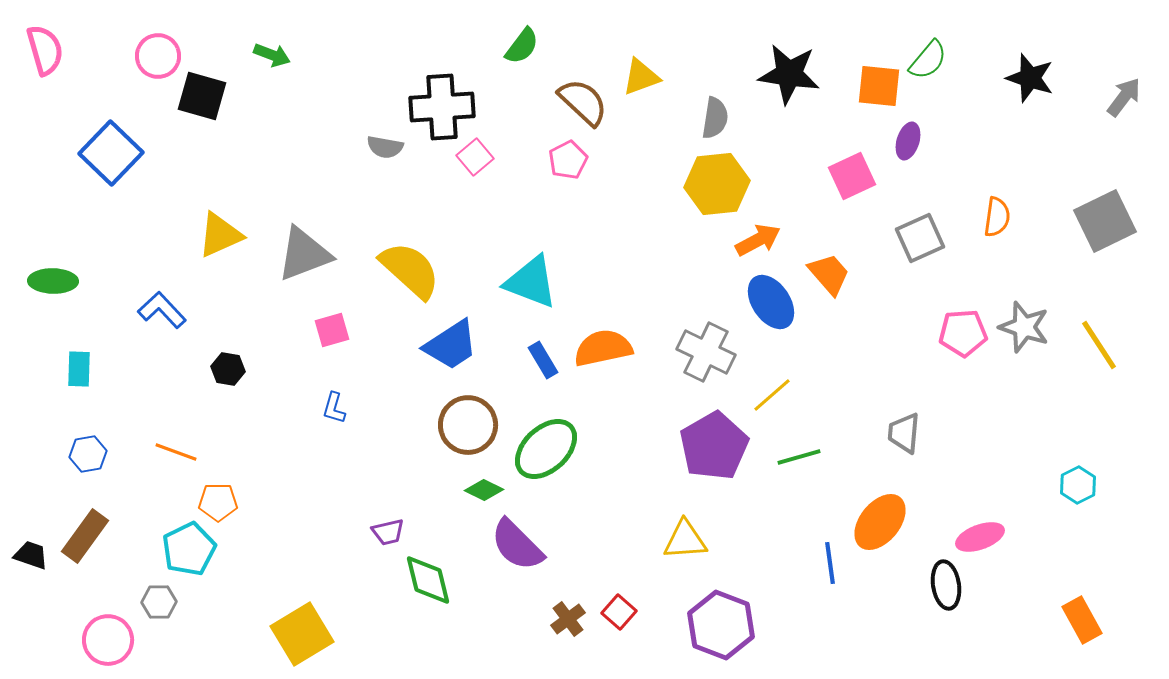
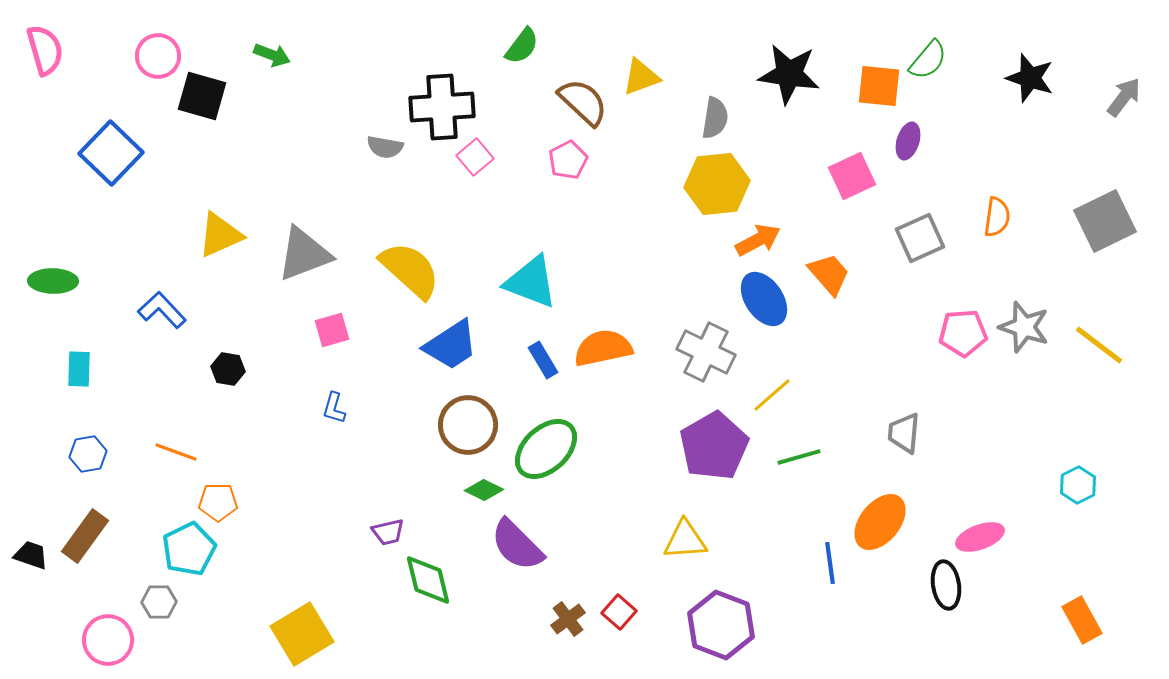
blue ellipse at (771, 302): moved 7 px left, 3 px up
yellow line at (1099, 345): rotated 20 degrees counterclockwise
